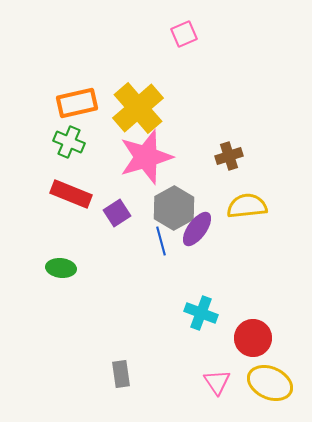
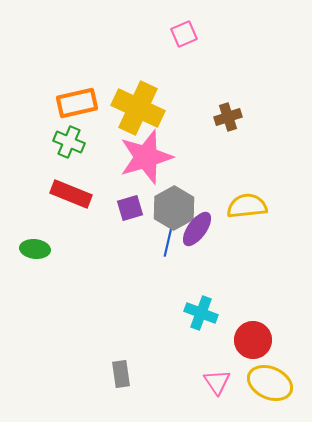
yellow cross: rotated 24 degrees counterclockwise
brown cross: moved 1 px left, 39 px up
purple square: moved 13 px right, 5 px up; rotated 16 degrees clockwise
blue line: moved 7 px right, 1 px down; rotated 28 degrees clockwise
green ellipse: moved 26 px left, 19 px up
red circle: moved 2 px down
